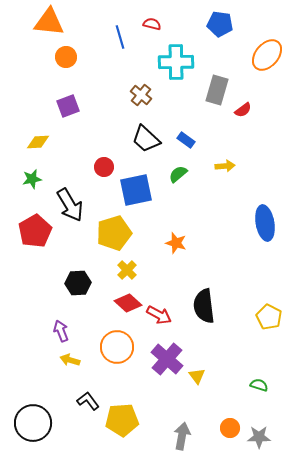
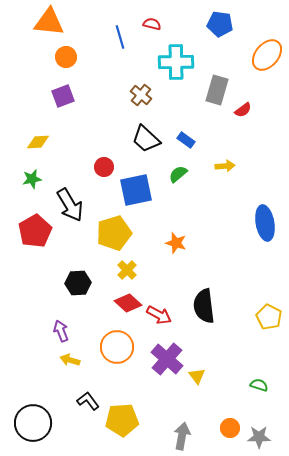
purple square at (68, 106): moved 5 px left, 10 px up
